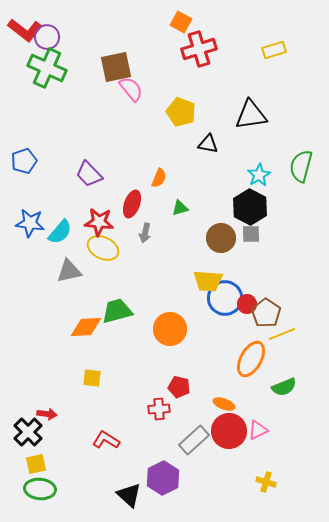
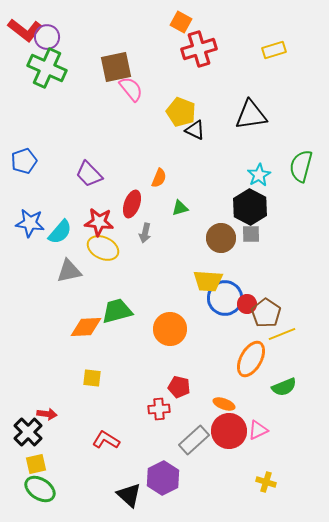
black triangle at (208, 144): moved 13 px left, 14 px up; rotated 15 degrees clockwise
green ellipse at (40, 489): rotated 28 degrees clockwise
